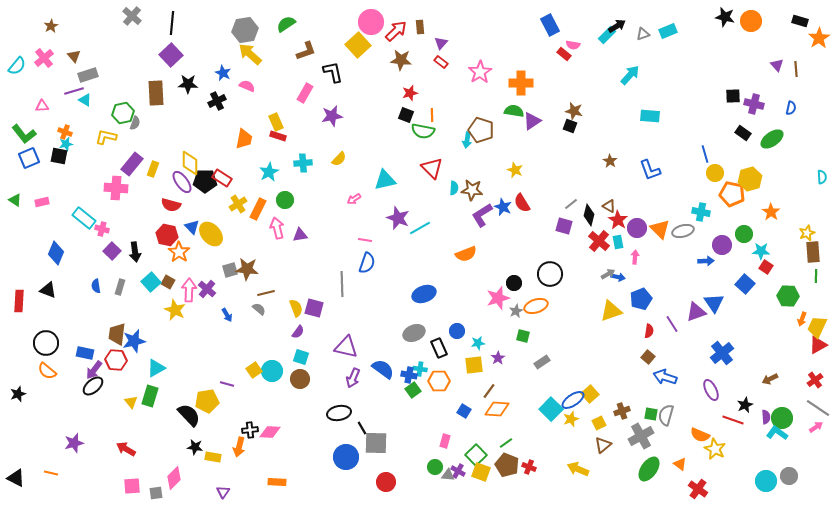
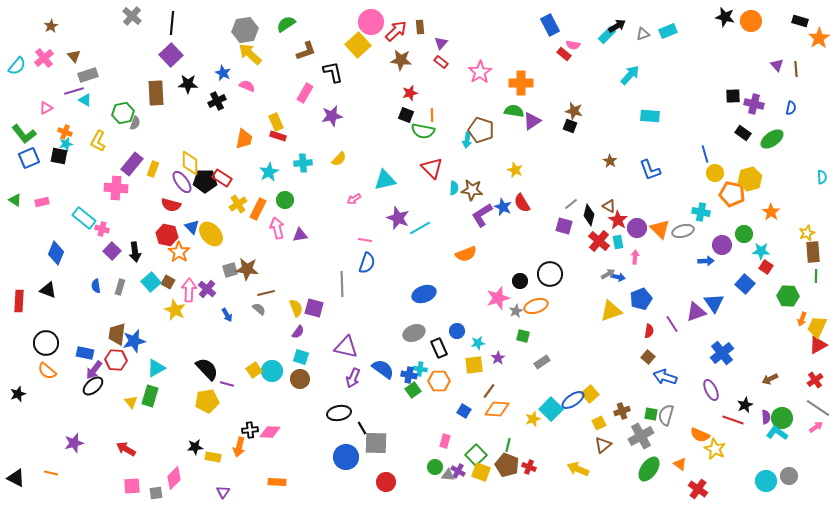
pink triangle at (42, 106): moved 4 px right, 2 px down; rotated 24 degrees counterclockwise
yellow L-shape at (106, 137): moved 8 px left, 4 px down; rotated 75 degrees counterclockwise
black circle at (514, 283): moved 6 px right, 2 px up
black semicircle at (189, 415): moved 18 px right, 46 px up
yellow star at (571, 419): moved 38 px left
green line at (506, 443): moved 2 px right, 2 px down; rotated 40 degrees counterclockwise
black star at (195, 447): rotated 14 degrees counterclockwise
